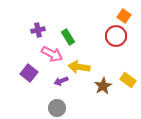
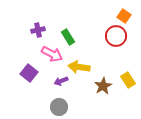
yellow rectangle: rotated 21 degrees clockwise
gray circle: moved 2 px right, 1 px up
